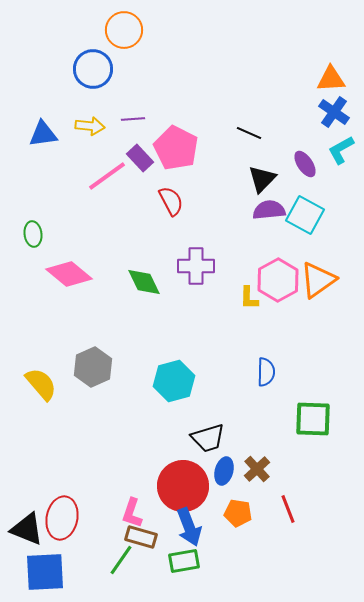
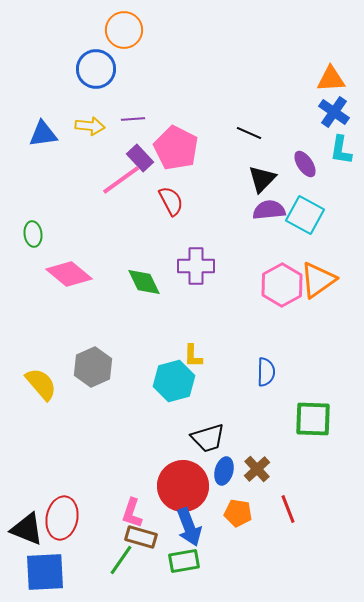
blue circle at (93, 69): moved 3 px right
cyan L-shape at (341, 150): rotated 52 degrees counterclockwise
pink line at (107, 176): moved 14 px right, 4 px down
pink hexagon at (278, 280): moved 4 px right, 5 px down
yellow L-shape at (249, 298): moved 56 px left, 58 px down
